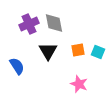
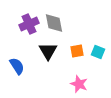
orange square: moved 1 px left, 1 px down
